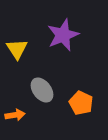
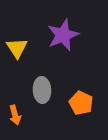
yellow triangle: moved 1 px up
gray ellipse: rotated 35 degrees clockwise
orange arrow: rotated 84 degrees clockwise
